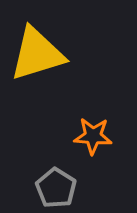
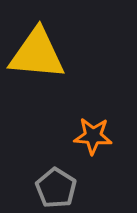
yellow triangle: rotated 22 degrees clockwise
